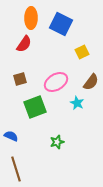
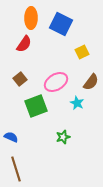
brown square: rotated 24 degrees counterclockwise
green square: moved 1 px right, 1 px up
blue semicircle: moved 1 px down
green star: moved 6 px right, 5 px up
